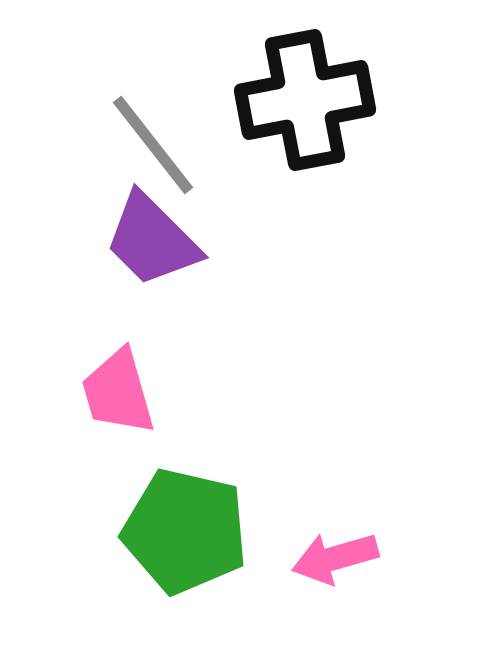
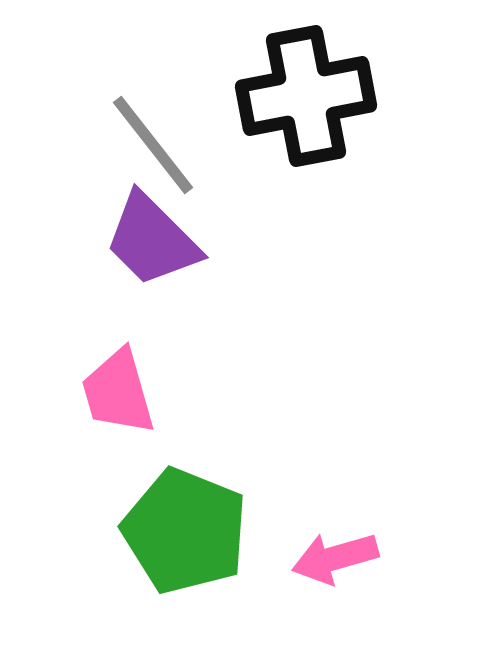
black cross: moved 1 px right, 4 px up
green pentagon: rotated 9 degrees clockwise
